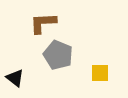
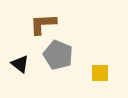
brown L-shape: moved 1 px down
black triangle: moved 5 px right, 14 px up
